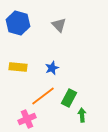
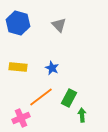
blue star: rotated 24 degrees counterclockwise
orange line: moved 2 px left, 1 px down
pink cross: moved 6 px left, 1 px up
